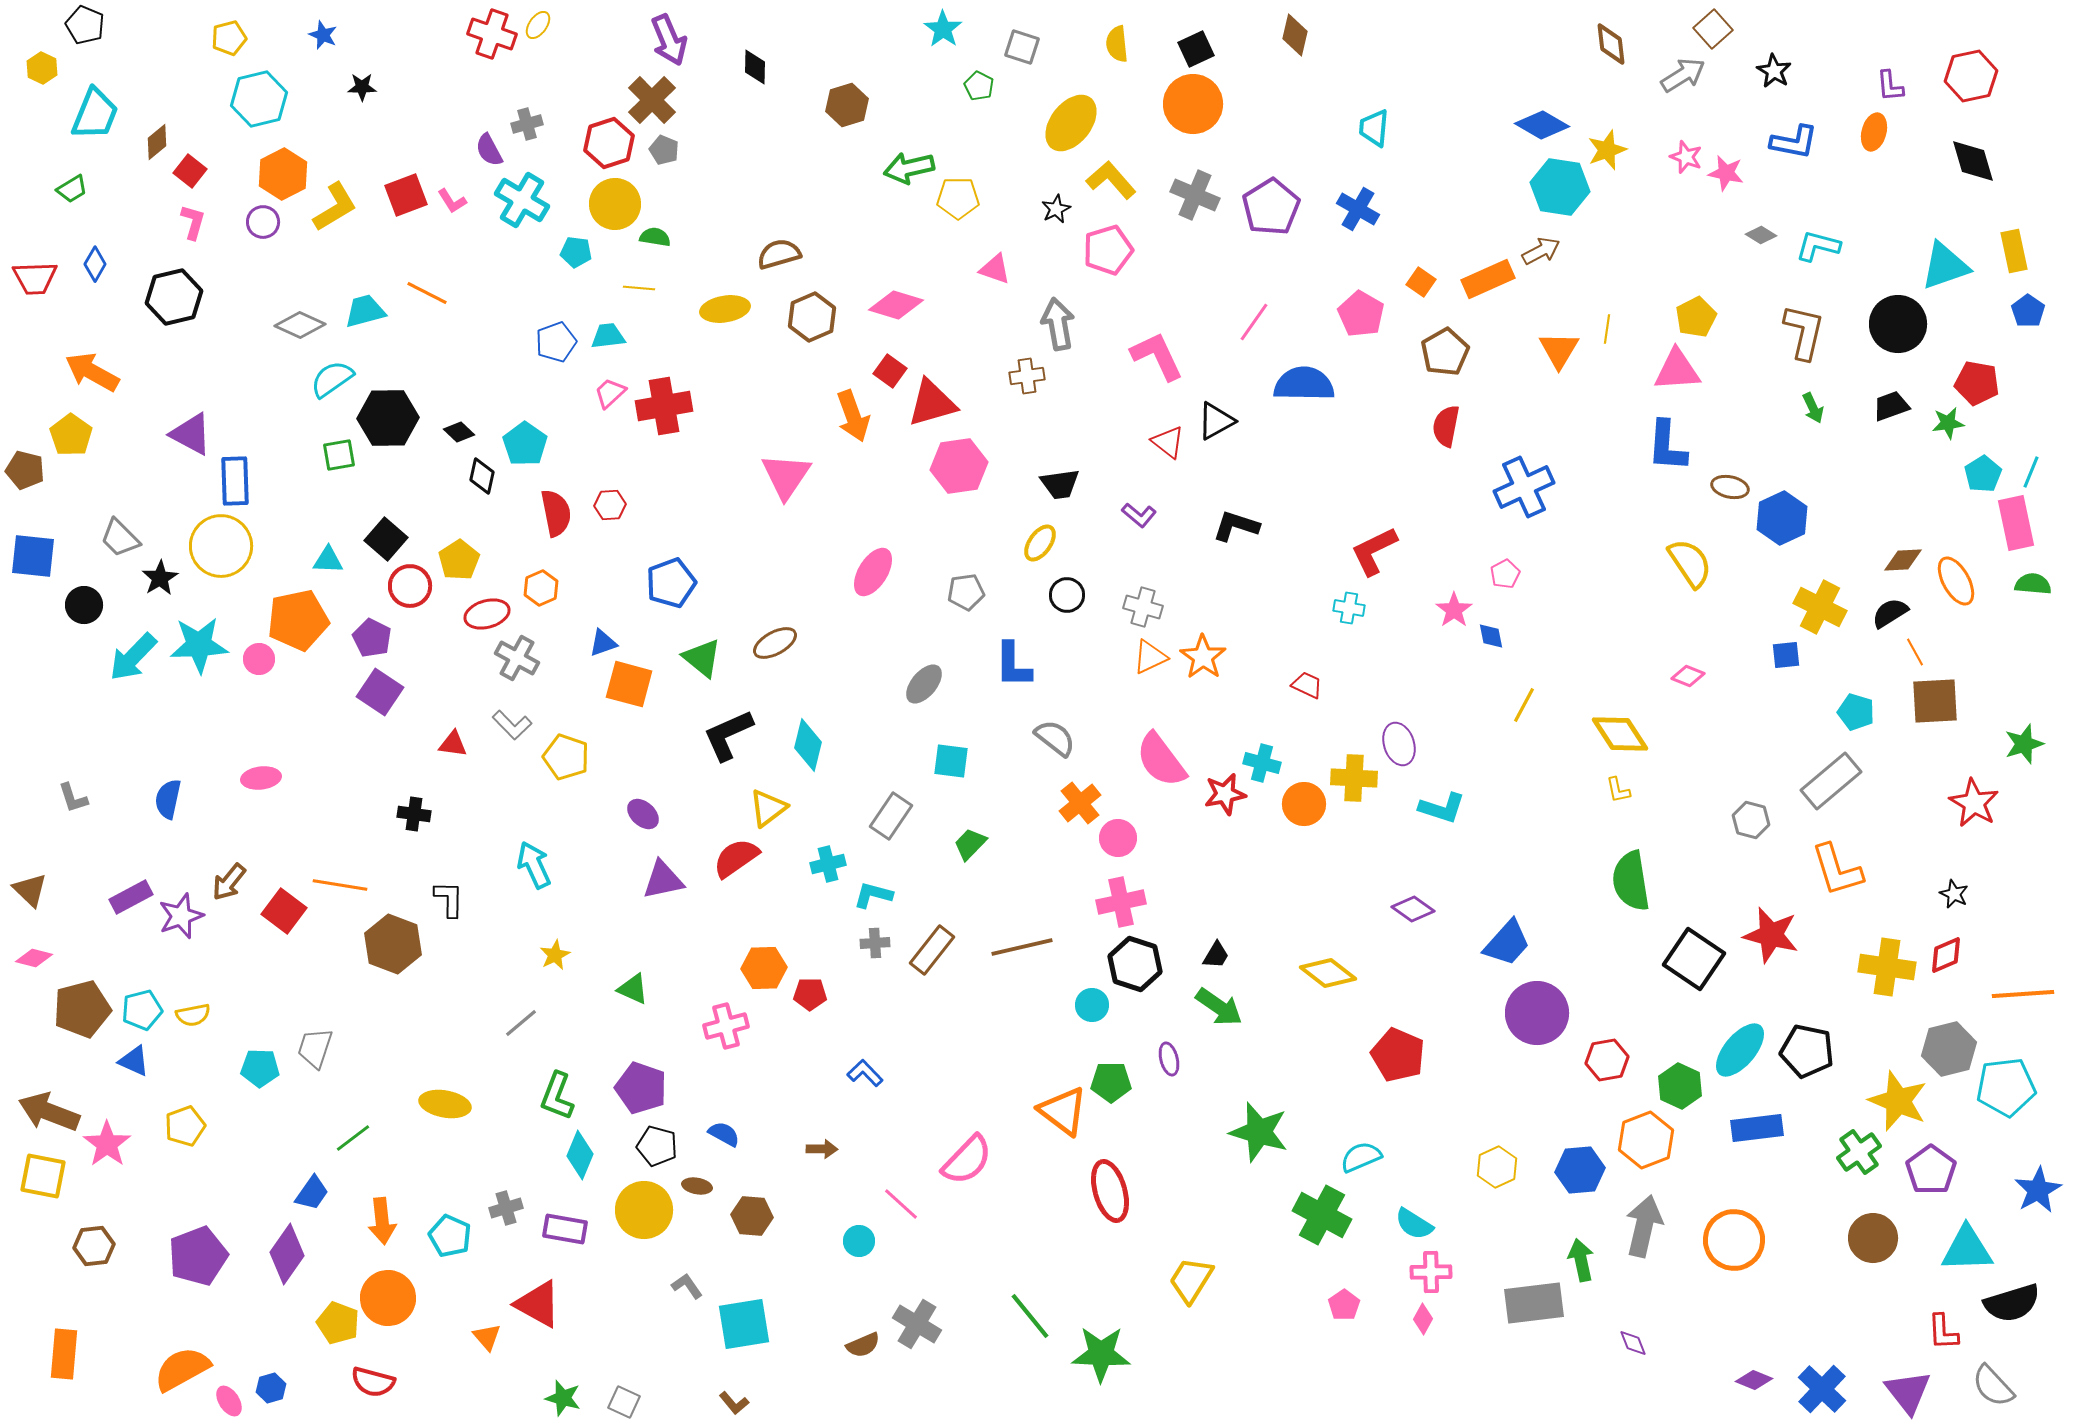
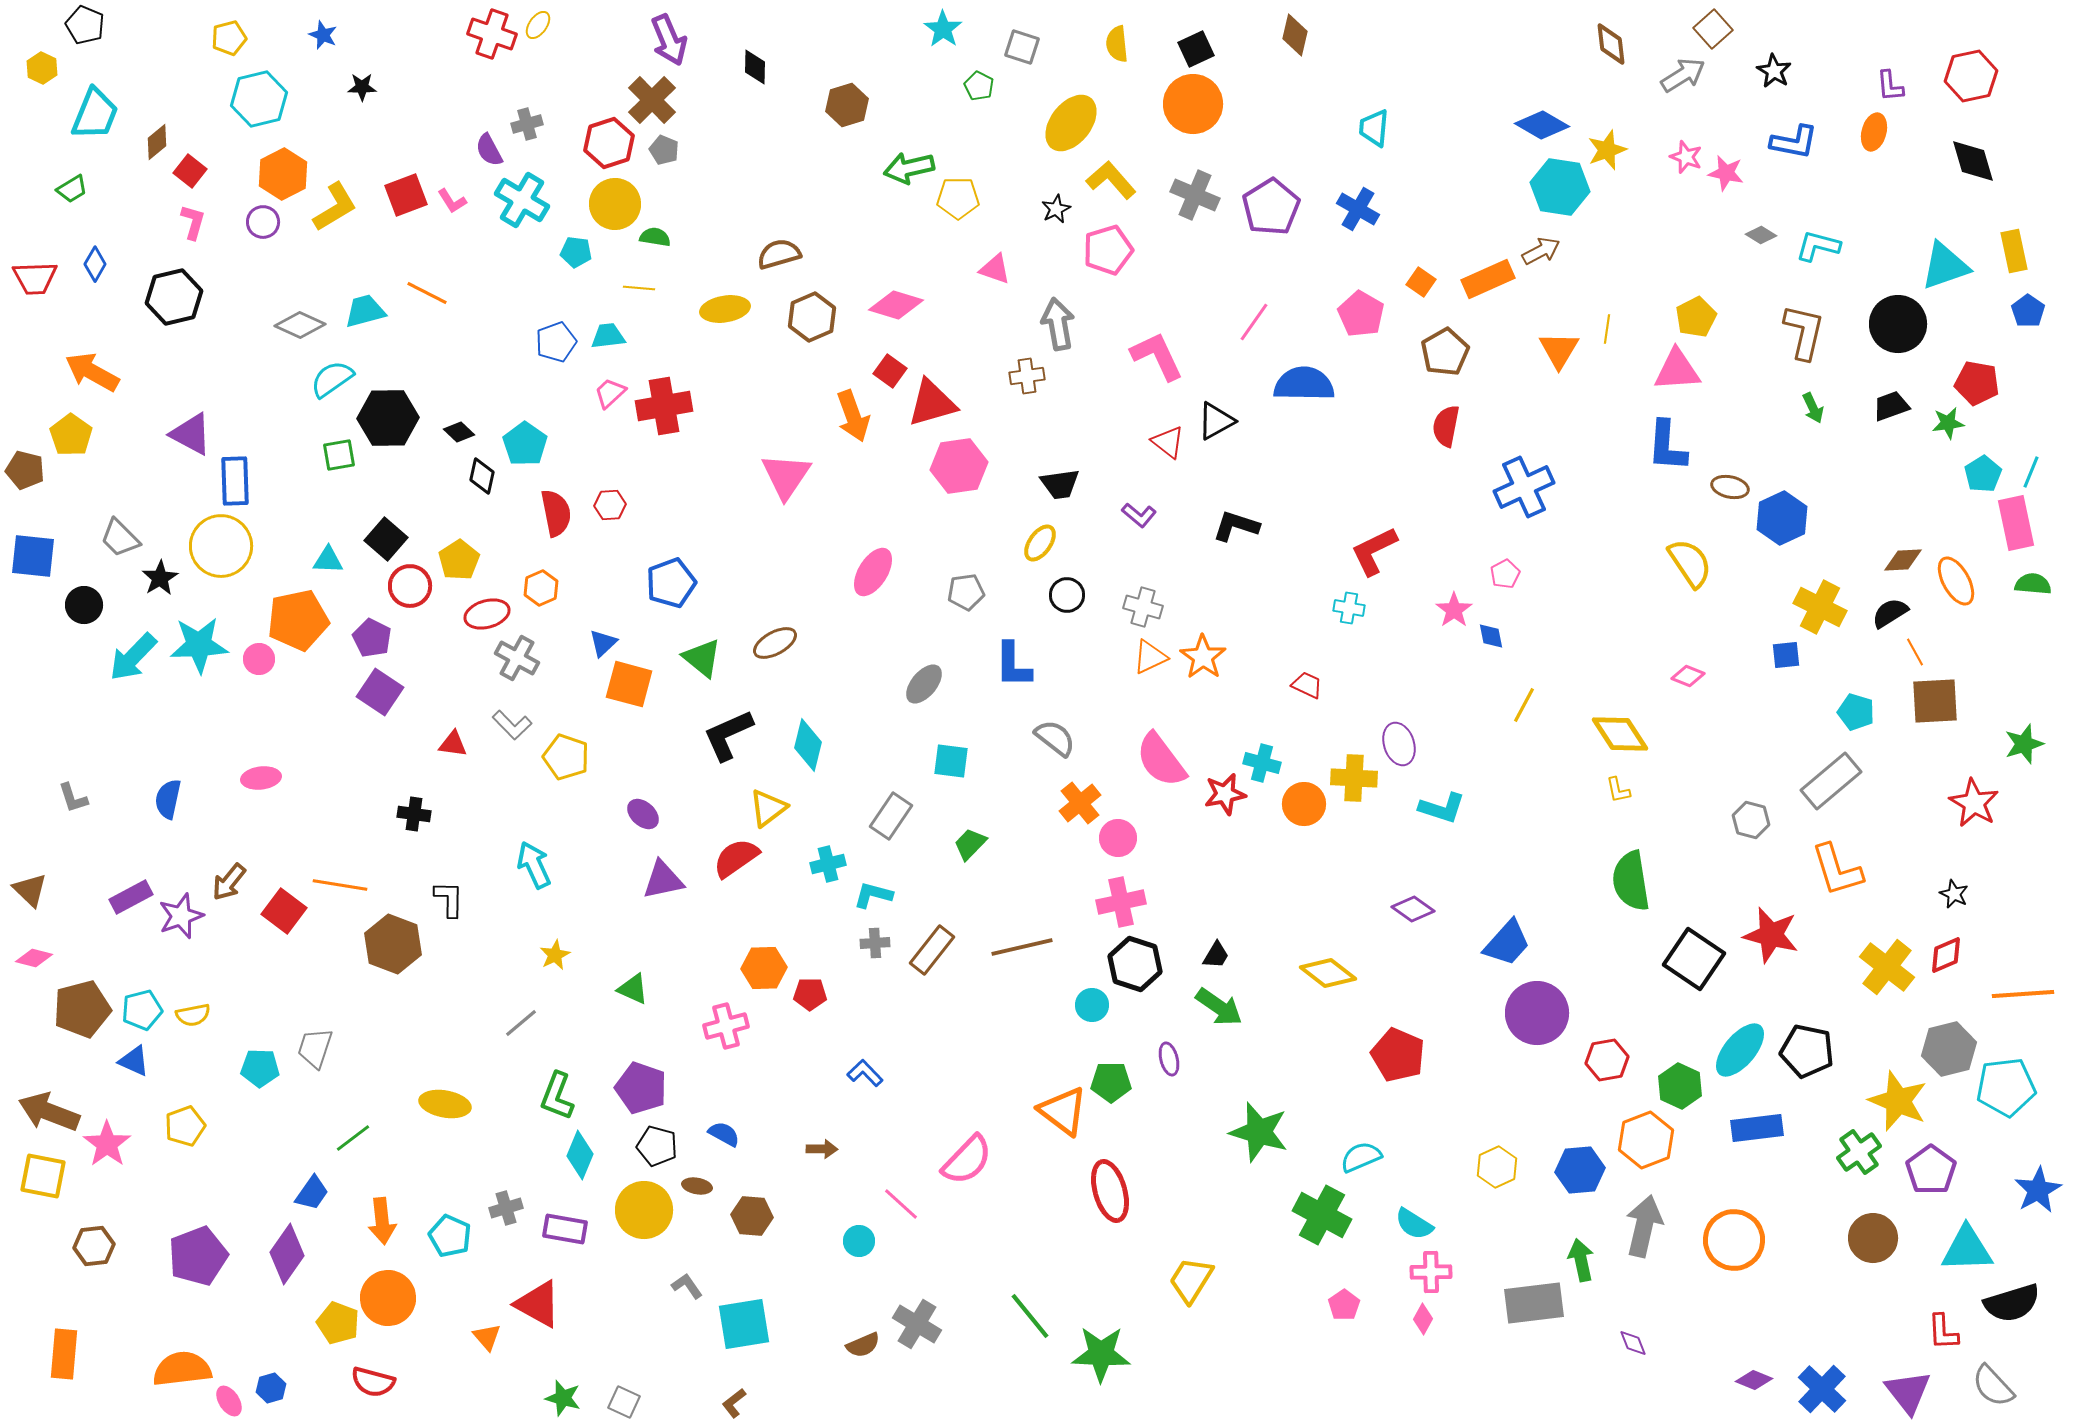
blue triangle at (603, 643): rotated 24 degrees counterclockwise
yellow cross at (1887, 967): rotated 30 degrees clockwise
orange semicircle at (182, 1369): rotated 22 degrees clockwise
brown L-shape at (734, 1403): rotated 92 degrees clockwise
